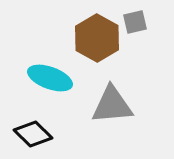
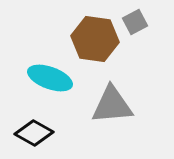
gray square: rotated 15 degrees counterclockwise
brown hexagon: moved 2 px left, 1 px down; rotated 21 degrees counterclockwise
black diamond: moved 1 px right, 1 px up; rotated 15 degrees counterclockwise
